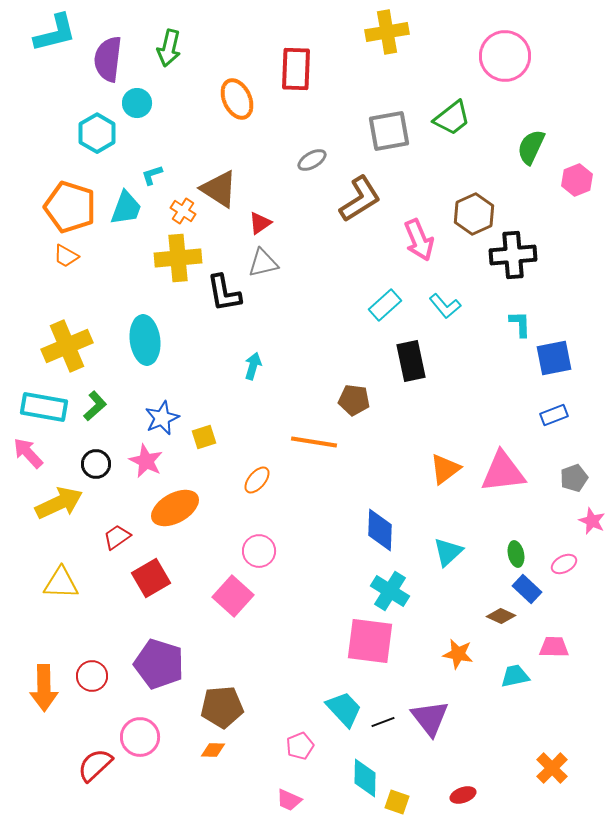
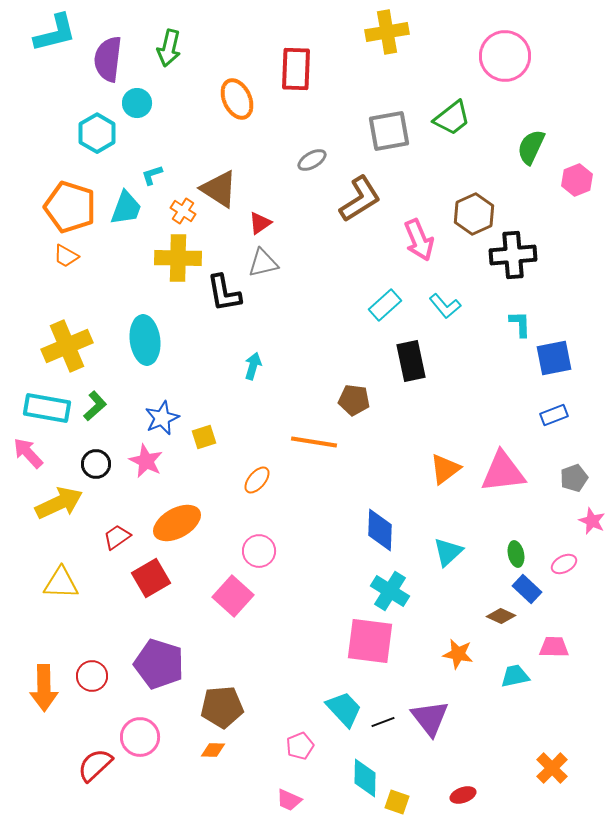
yellow cross at (178, 258): rotated 6 degrees clockwise
cyan rectangle at (44, 407): moved 3 px right, 1 px down
orange ellipse at (175, 508): moved 2 px right, 15 px down
